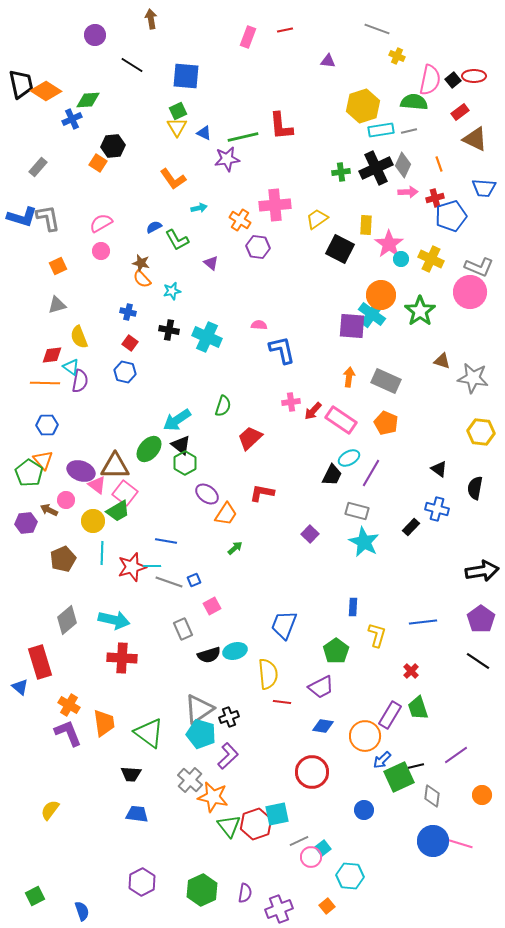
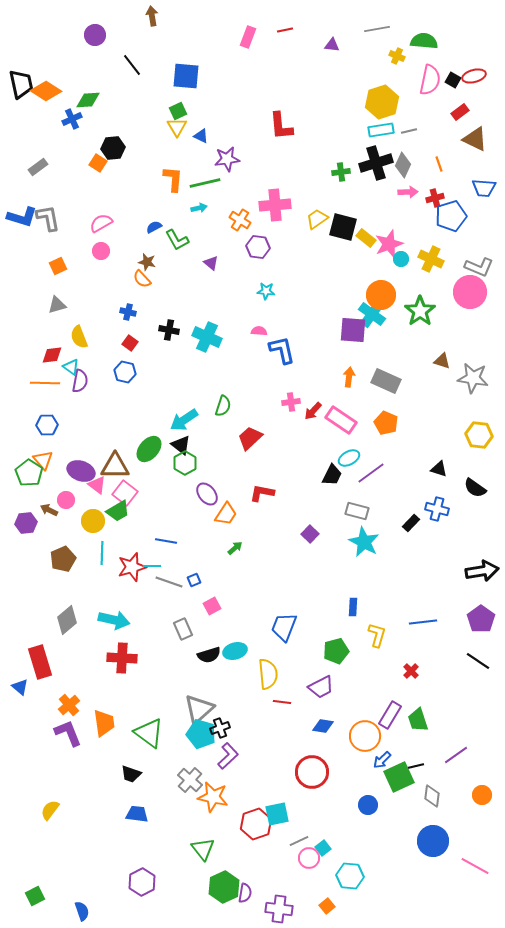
brown arrow at (151, 19): moved 1 px right, 3 px up
gray line at (377, 29): rotated 30 degrees counterclockwise
purple triangle at (328, 61): moved 4 px right, 16 px up
black line at (132, 65): rotated 20 degrees clockwise
red ellipse at (474, 76): rotated 15 degrees counterclockwise
black square at (453, 80): rotated 21 degrees counterclockwise
green semicircle at (414, 102): moved 10 px right, 61 px up
yellow hexagon at (363, 106): moved 19 px right, 4 px up
blue triangle at (204, 133): moved 3 px left, 3 px down
green line at (243, 137): moved 38 px left, 46 px down
black hexagon at (113, 146): moved 2 px down
gray rectangle at (38, 167): rotated 12 degrees clockwise
black cross at (376, 168): moved 5 px up; rotated 8 degrees clockwise
orange L-shape at (173, 179): rotated 140 degrees counterclockwise
yellow rectangle at (366, 225): moved 13 px down; rotated 54 degrees counterclockwise
pink star at (389, 244): rotated 16 degrees clockwise
black square at (340, 249): moved 3 px right, 22 px up; rotated 12 degrees counterclockwise
brown star at (141, 263): moved 6 px right, 1 px up
cyan star at (172, 291): moved 94 px right; rotated 18 degrees clockwise
pink semicircle at (259, 325): moved 6 px down
purple square at (352, 326): moved 1 px right, 4 px down
cyan arrow at (177, 420): moved 7 px right
yellow hexagon at (481, 432): moved 2 px left, 3 px down
black triangle at (439, 469): rotated 18 degrees counterclockwise
purple line at (371, 473): rotated 24 degrees clockwise
black semicircle at (475, 488): rotated 65 degrees counterclockwise
purple ellipse at (207, 494): rotated 15 degrees clockwise
black rectangle at (411, 527): moved 4 px up
blue trapezoid at (284, 625): moved 2 px down
green pentagon at (336, 651): rotated 20 degrees clockwise
orange cross at (69, 705): rotated 20 degrees clockwise
green trapezoid at (418, 708): moved 12 px down
gray triangle at (199, 709): rotated 8 degrees counterclockwise
black cross at (229, 717): moved 9 px left, 11 px down
black trapezoid at (131, 774): rotated 15 degrees clockwise
blue circle at (364, 810): moved 4 px right, 5 px up
green triangle at (229, 826): moved 26 px left, 23 px down
pink line at (458, 843): moved 17 px right, 23 px down; rotated 12 degrees clockwise
pink circle at (311, 857): moved 2 px left, 1 px down
green hexagon at (202, 890): moved 22 px right, 3 px up
purple cross at (279, 909): rotated 28 degrees clockwise
